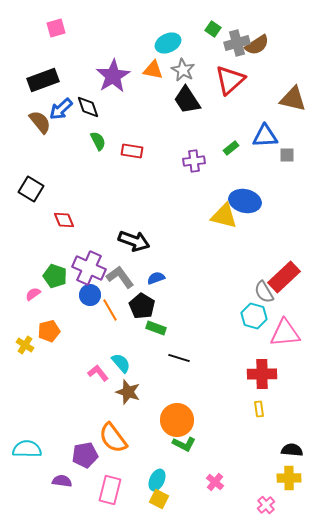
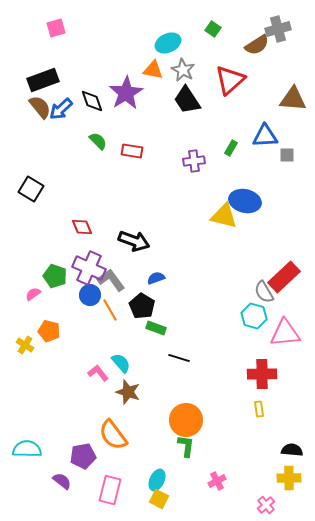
gray cross at (237, 43): moved 41 px right, 14 px up
purple star at (113, 76): moved 13 px right, 17 px down
brown triangle at (293, 99): rotated 8 degrees counterclockwise
black diamond at (88, 107): moved 4 px right, 6 px up
brown semicircle at (40, 122): moved 15 px up
green semicircle at (98, 141): rotated 18 degrees counterclockwise
green rectangle at (231, 148): rotated 21 degrees counterclockwise
red diamond at (64, 220): moved 18 px right, 7 px down
gray L-shape at (120, 277): moved 9 px left, 3 px down
orange pentagon at (49, 331): rotated 30 degrees clockwise
orange circle at (177, 420): moved 9 px right
orange semicircle at (113, 438): moved 3 px up
green L-shape at (184, 444): moved 2 px right, 2 px down; rotated 110 degrees counterclockwise
purple pentagon at (85, 455): moved 2 px left, 1 px down
purple semicircle at (62, 481): rotated 30 degrees clockwise
pink cross at (215, 482): moved 2 px right, 1 px up; rotated 24 degrees clockwise
